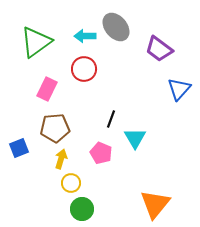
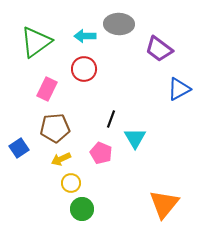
gray ellipse: moved 3 px right, 3 px up; rotated 48 degrees counterclockwise
blue triangle: rotated 20 degrees clockwise
blue square: rotated 12 degrees counterclockwise
yellow arrow: rotated 132 degrees counterclockwise
orange triangle: moved 9 px right
